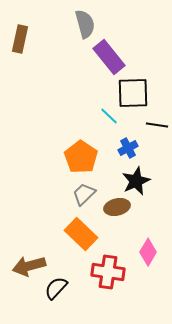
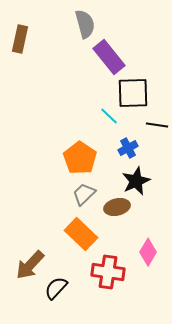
orange pentagon: moved 1 px left, 1 px down
brown arrow: moved 1 px right, 1 px up; rotated 32 degrees counterclockwise
